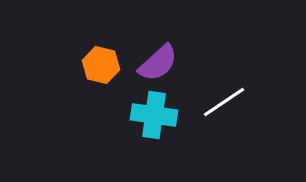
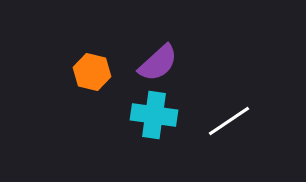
orange hexagon: moved 9 px left, 7 px down
white line: moved 5 px right, 19 px down
